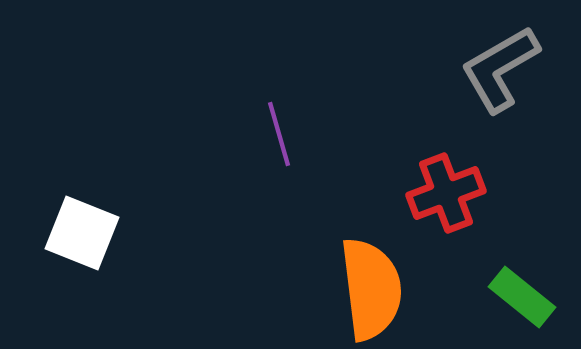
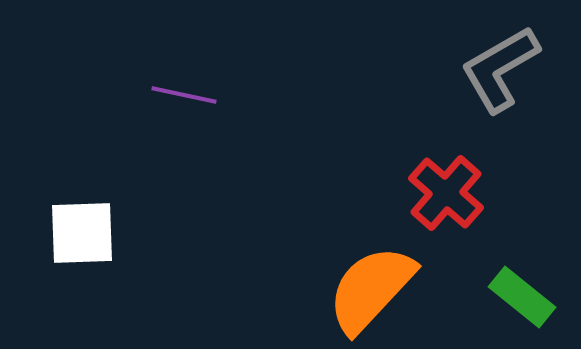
purple line: moved 95 px left, 39 px up; rotated 62 degrees counterclockwise
red cross: rotated 28 degrees counterclockwise
white square: rotated 24 degrees counterclockwise
orange semicircle: rotated 130 degrees counterclockwise
